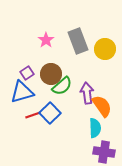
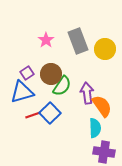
green semicircle: rotated 15 degrees counterclockwise
